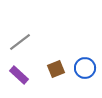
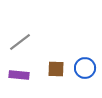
brown square: rotated 24 degrees clockwise
purple rectangle: rotated 36 degrees counterclockwise
